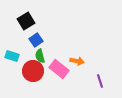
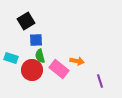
blue square: rotated 32 degrees clockwise
cyan rectangle: moved 1 px left, 2 px down
red circle: moved 1 px left, 1 px up
